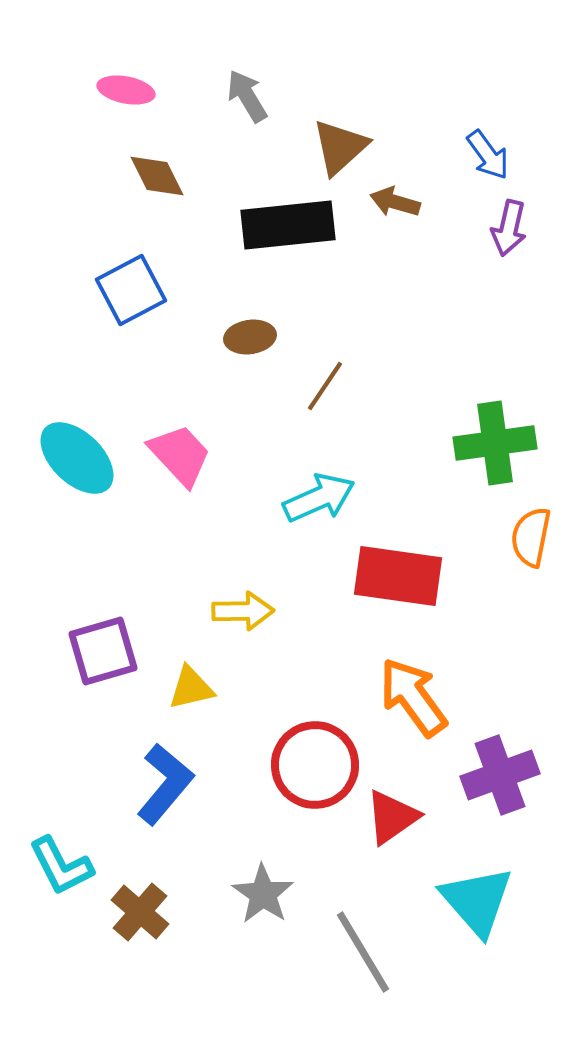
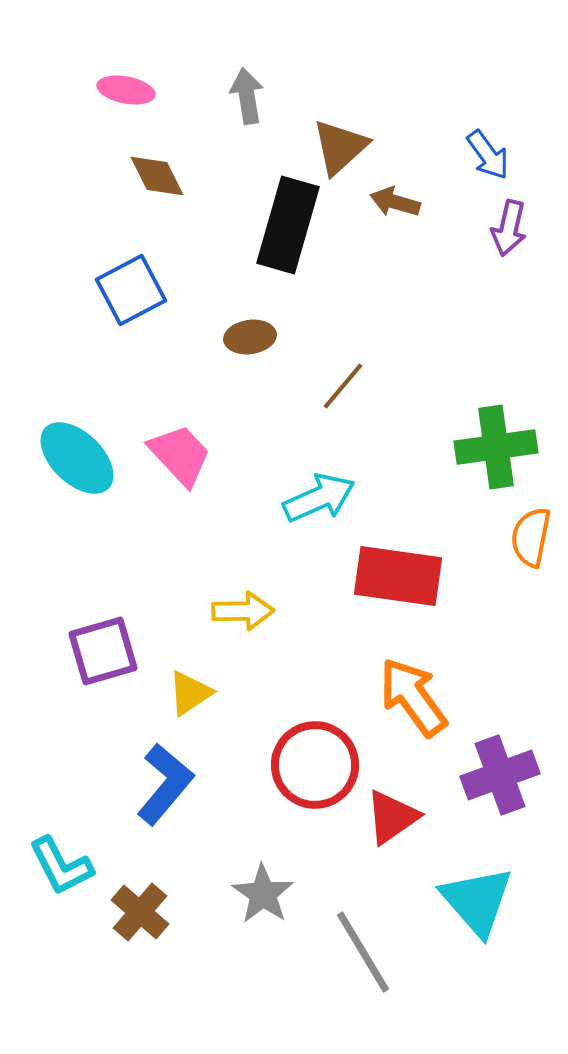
gray arrow: rotated 22 degrees clockwise
black rectangle: rotated 68 degrees counterclockwise
brown line: moved 18 px right; rotated 6 degrees clockwise
green cross: moved 1 px right, 4 px down
yellow triangle: moved 1 px left, 5 px down; rotated 21 degrees counterclockwise
